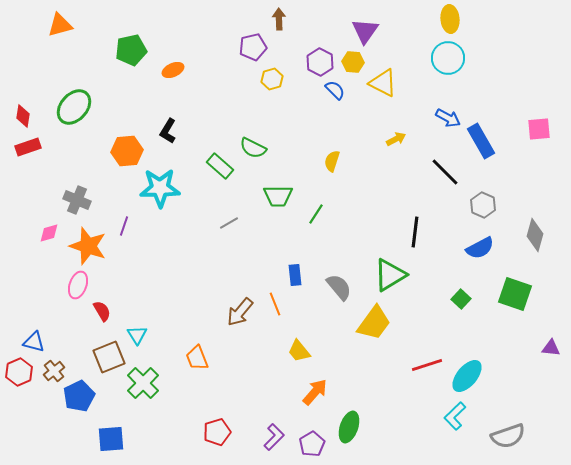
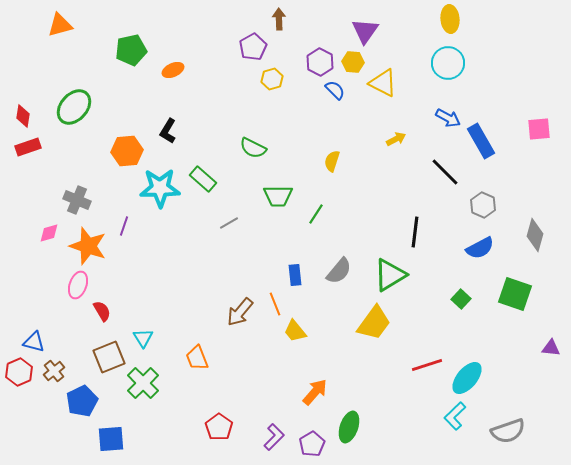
purple pentagon at (253, 47): rotated 16 degrees counterclockwise
cyan circle at (448, 58): moved 5 px down
green rectangle at (220, 166): moved 17 px left, 13 px down
gray semicircle at (339, 287): moved 16 px up; rotated 80 degrees clockwise
cyan triangle at (137, 335): moved 6 px right, 3 px down
yellow trapezoid at (299, 351): moved 4 px left, 20 px up
cyan ellipse at (467, 376): moved 2 px down
blue pentagon at (79, 396): moved 3 px right, 5 px down
red pentagon at (217, 432): moved 2 px right, 5 px up; rotated 20 degrees counterclockwise
gray semicircle at (508, 436): moved 5 px up
